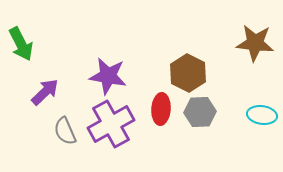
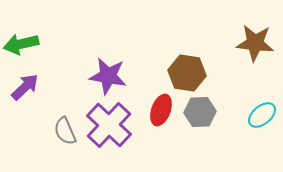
green arrow: rotated 104 degrees clockwise
brown hexagon: moved 1 px left; rotated 18 degrees counterclockwise
purple arrow: moved 20 px left, 5 px up
red ellipse: moved 1 px down; rotated 16 degrees clockwise
cyan ellipse: rotated 48 degrees counterclockwise
purple cross: moved 2 px left, 1 px down; rotated 18 degrees counterclockwise
